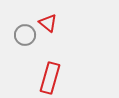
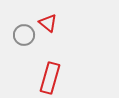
gray circle: moved 1 px left
